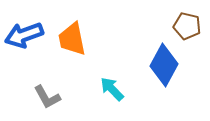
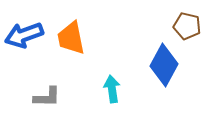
orange trapezoid: moved 1 px left, 1 px up
cyan arrow: rotated 36 degrees clockwise
gray L-shape: rotated 60 degrees counterclockwise
